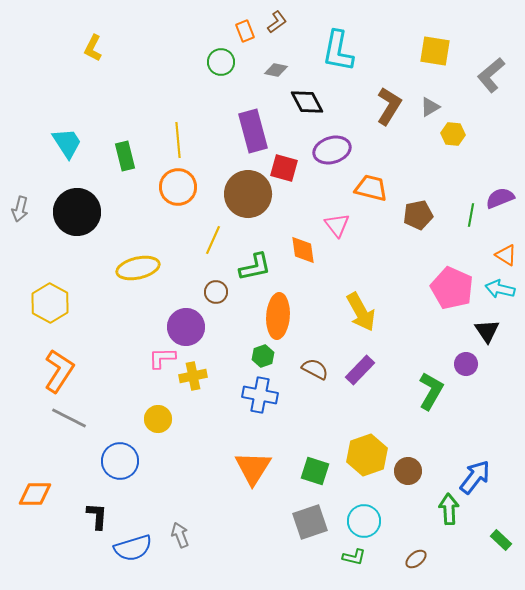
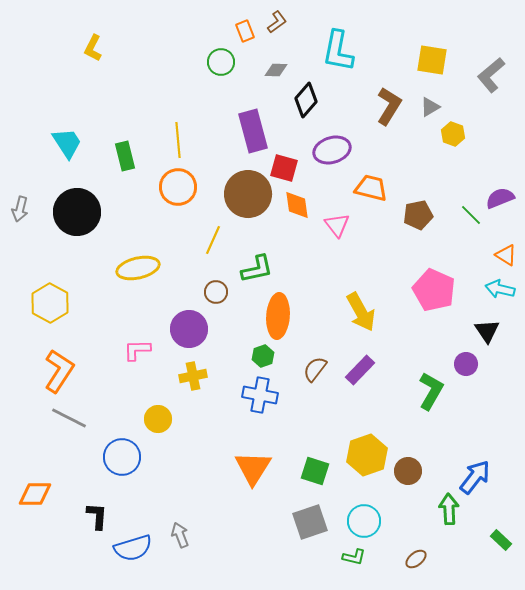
yellow square at (435, 51): moved 3 px left, 9 px down
gray diamond at (276, 70): rotated 10 degrees counterclockwise
black diamond at (307, 102): moved 1 px left, 2 px up; rotated 68 degrees clockwise
yellow hexagon at (453, 134): rotated 15 degrees clockwise
green line at (471, 215): rotated 55 degrees counterclockwise
orange diamond at (303, 250): moved 6 px left, 45 px up
green L-shape at (255, 267): moved 2 px right, 2 px down
pink pentagon at (452, 288): moved 18 px left, 2 px down
purple circle at (186, 327): moved 3 px right, 2 px down
pink L-shape at (162, 358): moved 25 px left, 8 px up
brown semicircle at (315, 369): rotated 80 degrees counterclockwise
blue circle at (120, 461): moved 2 px right, 4 px up
